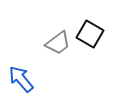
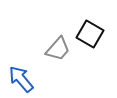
gray trapezoid: moved 6 px down; rotated 12 degrees counterclockwise
